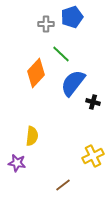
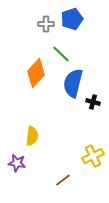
blue pentagon: moved 2 px down
blue semicircle: rotated 24 degrees counterclockwise
brown line: moved 5 px up
